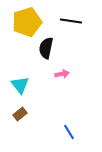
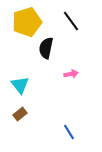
black line: rotated 45 degrees clockwise
pink arrow: moved 9 px right
